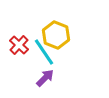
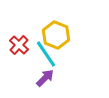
cyan line: moved 2 px right, 2 px down
